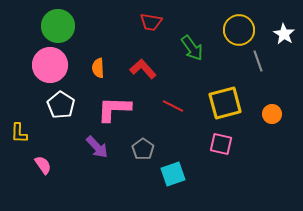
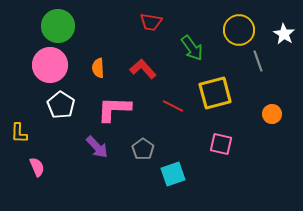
yellow square: moved 10 px left, 10 px up
pink semicircle: moved 6 px left, 2 px down; rotated 12 degrees clockwise
